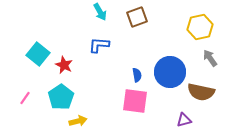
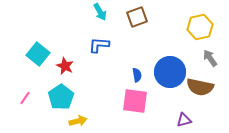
red star: moved 1 px right, 1 px down
brown semicircle: moved 1 px left, 5 px up
